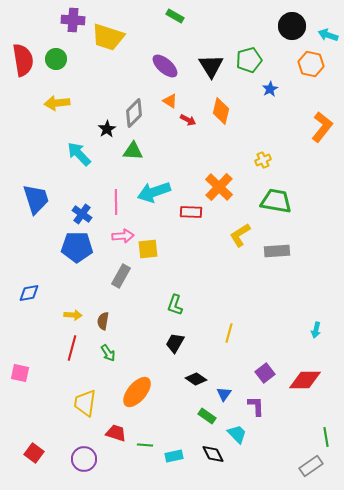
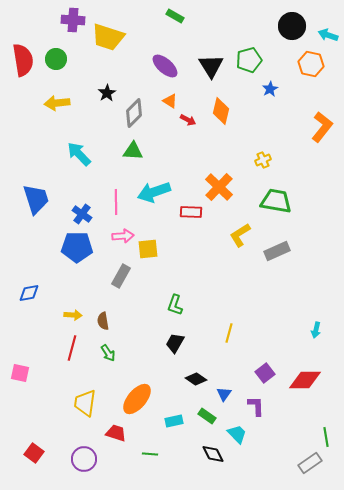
black star at (107, 129): moved 36 px up
gray rectangle at (277, 251): rotated 20 degrees counterclockwise
brown semicircle at (103, 321): rotated 18 degrees counterclockwise
orange ellipse at (137, 392): moved 7 px down
green line at (145, 445): moved 5 px right, 9 px down
cyan rectangle at (174, 456): moved 35 px up
gray rectangle at (311, 466): moved 1 px left, 3 px up
